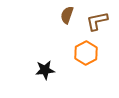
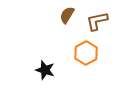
brown semicircle: rotated 12 degrees clockwise
black star: rotated 24 degrees clockwise
